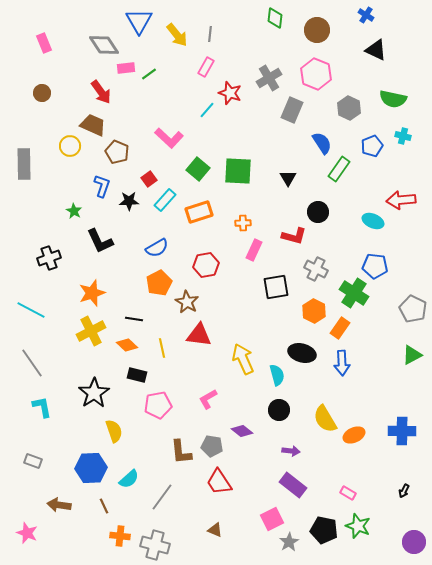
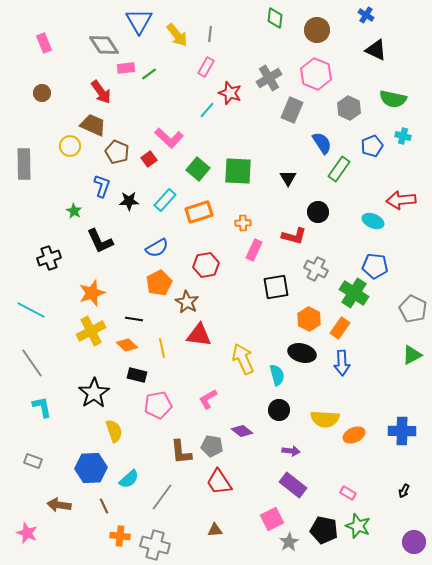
red square at (149, 179): moved 20 px up
orange hexagon at (314, 311): moved 5 px left, 8 px down
yellow semicircle at (325, 419): rotated 56 degrees counterclockwise
brown triangle at (215, 530): rotated 28 degrees counterclockwise
